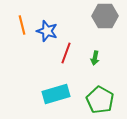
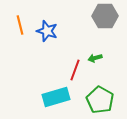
orange line: moved 2 px left
red line: moved 9 px right, 17 px down
green arrow: rotated 64 degrees clockwise
cyan rectangle: moved 3 px down
